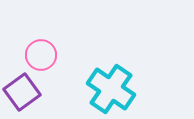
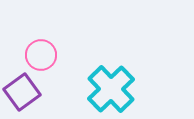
cyan cross: rotated 12 degrees clockwise
